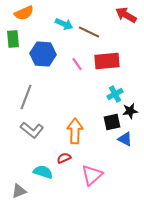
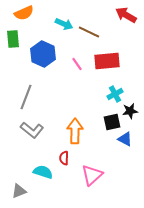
blue hexagon: rotated 20 degrees clockwise
red semicircle: rotated 64 degrees counterclockwise
